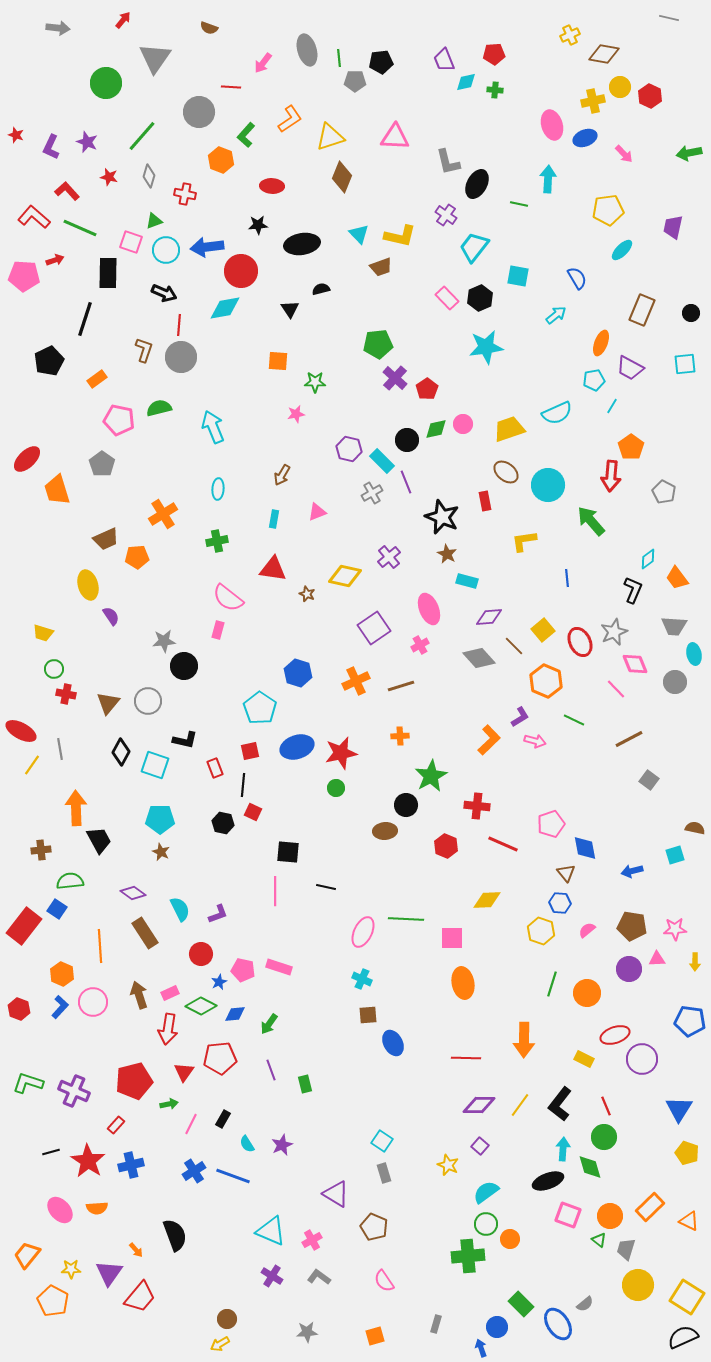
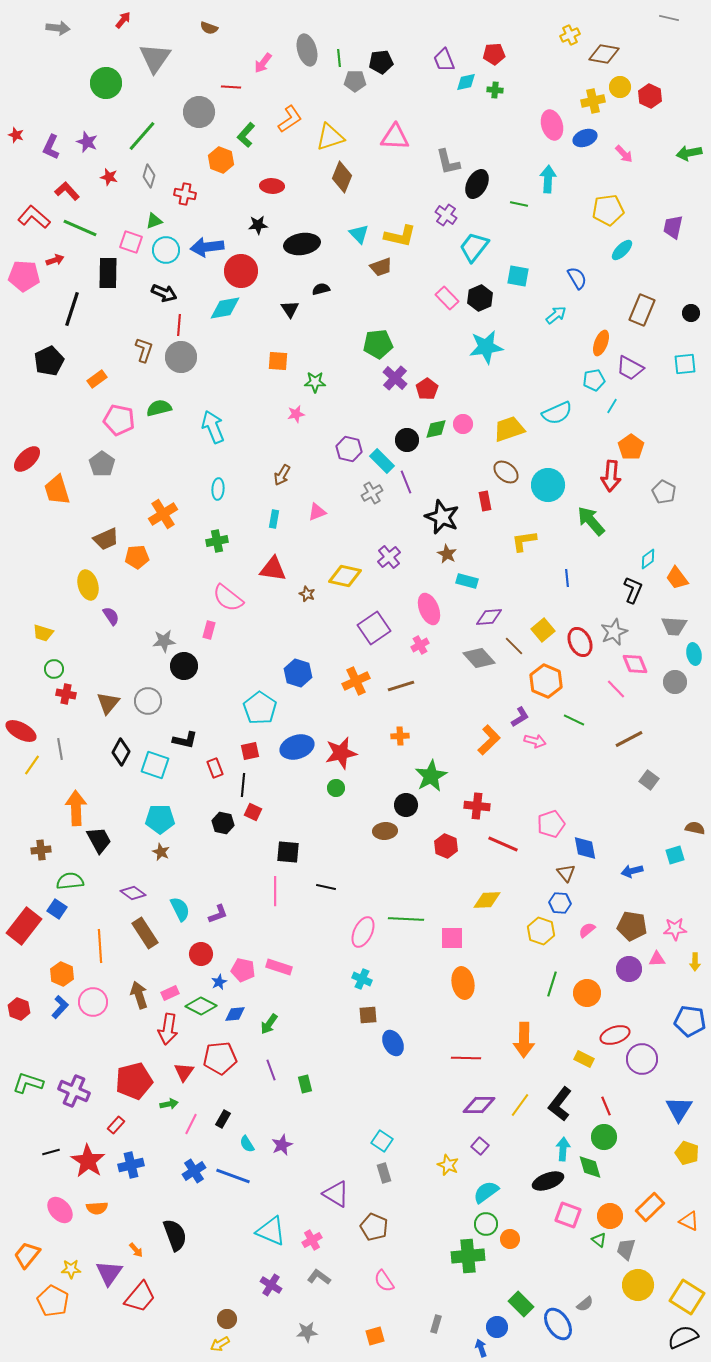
black line at (85, 319): moved 13 px left, 10 px up
pink rectangle at (218, 630): moved 9 px left
purple cross at (272, 1276): moved 1 px left, 9 px down
